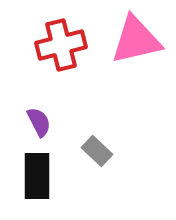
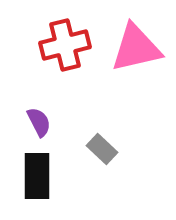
pink triangle: moved 8 px down
red cross: moved 4 px right
gray rectangle: moved 5 px right, 2 px up
